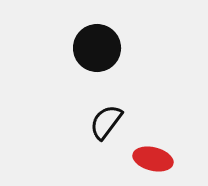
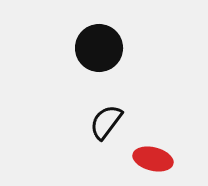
black circle: moved 2 px right
